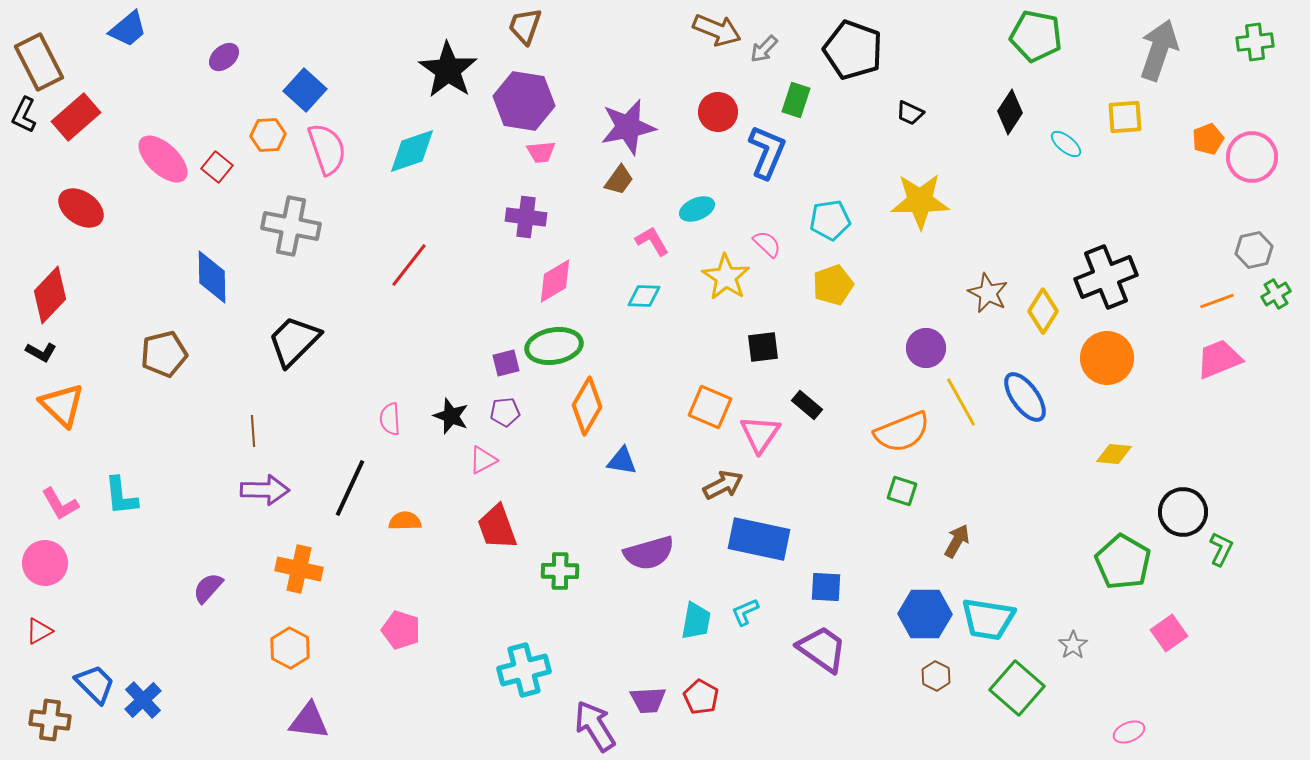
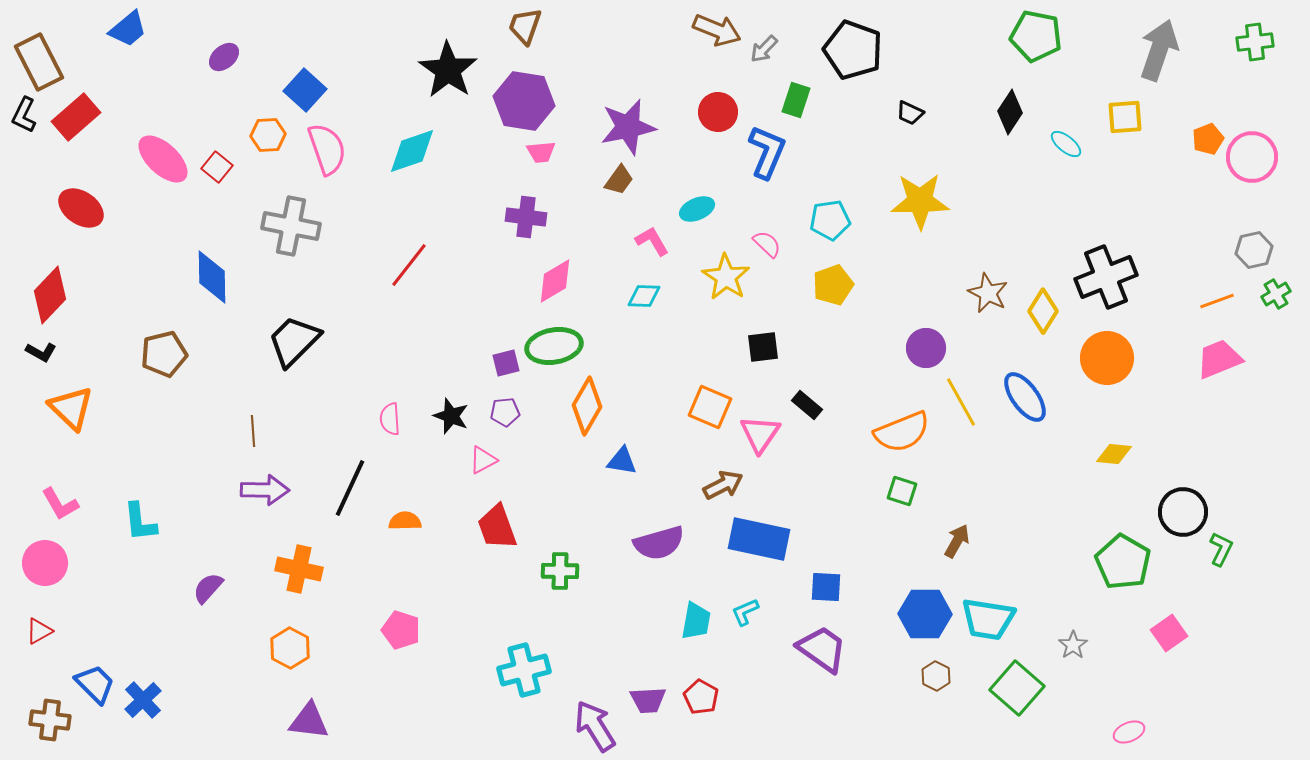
orange triangle at (62, 405): moved 9 px right, 3 px down
cyan L-shape at (121, 496): moved 19 px right, 26 px down
purple semicircle at (649, 553): moved 10 px right, 10 px up
